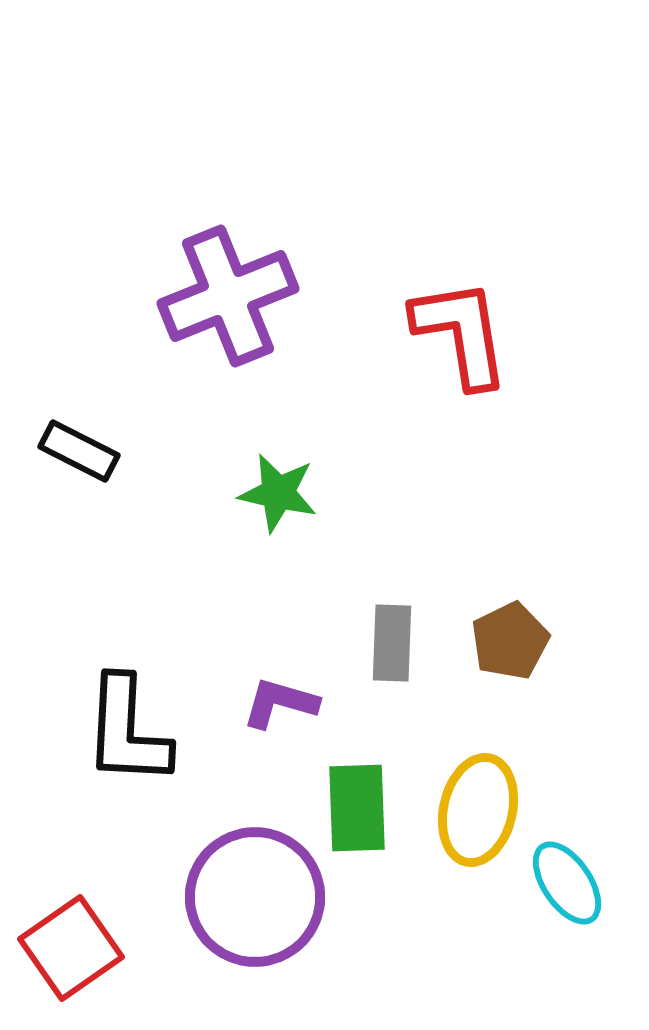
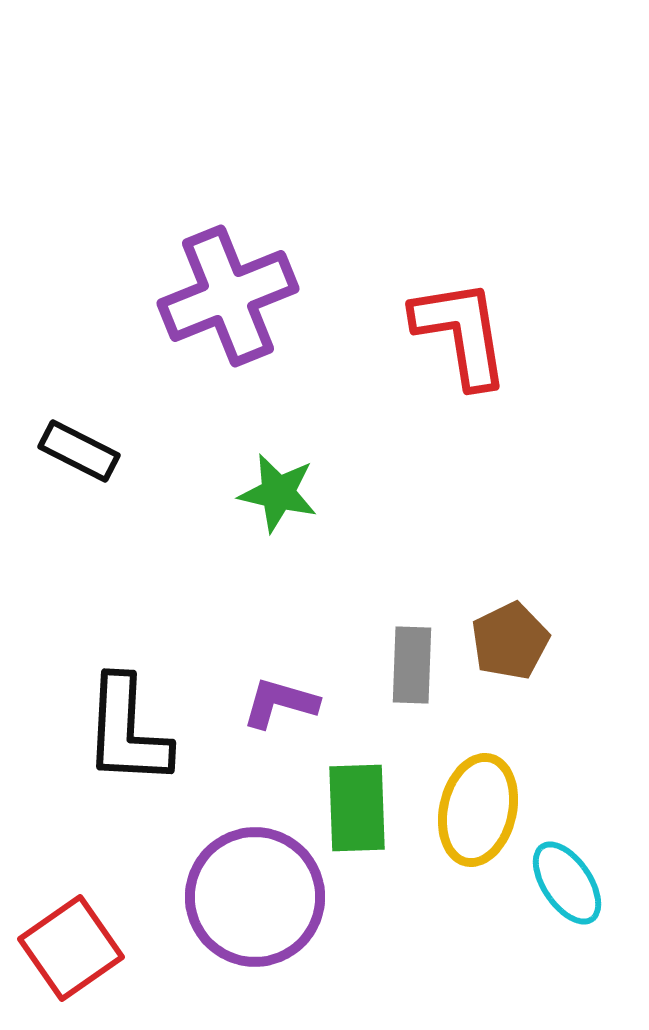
gray rectangle: moved 20 px right, 22 px down
